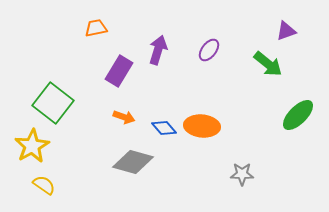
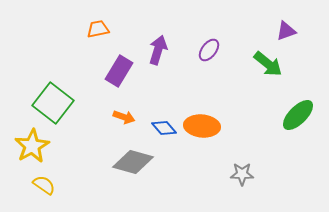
orange trapezoid: moved 2 px right, 1 px down
